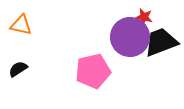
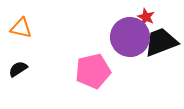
red star: moved 2 px right; rotated 12 degrees clockwise
orange triangle: moved 3 px down
